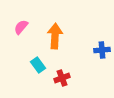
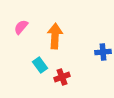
blue cross: moved 1 px right, 2 px down
cyan rectangle: moved 2 px right
red cross: moved 1 px up
